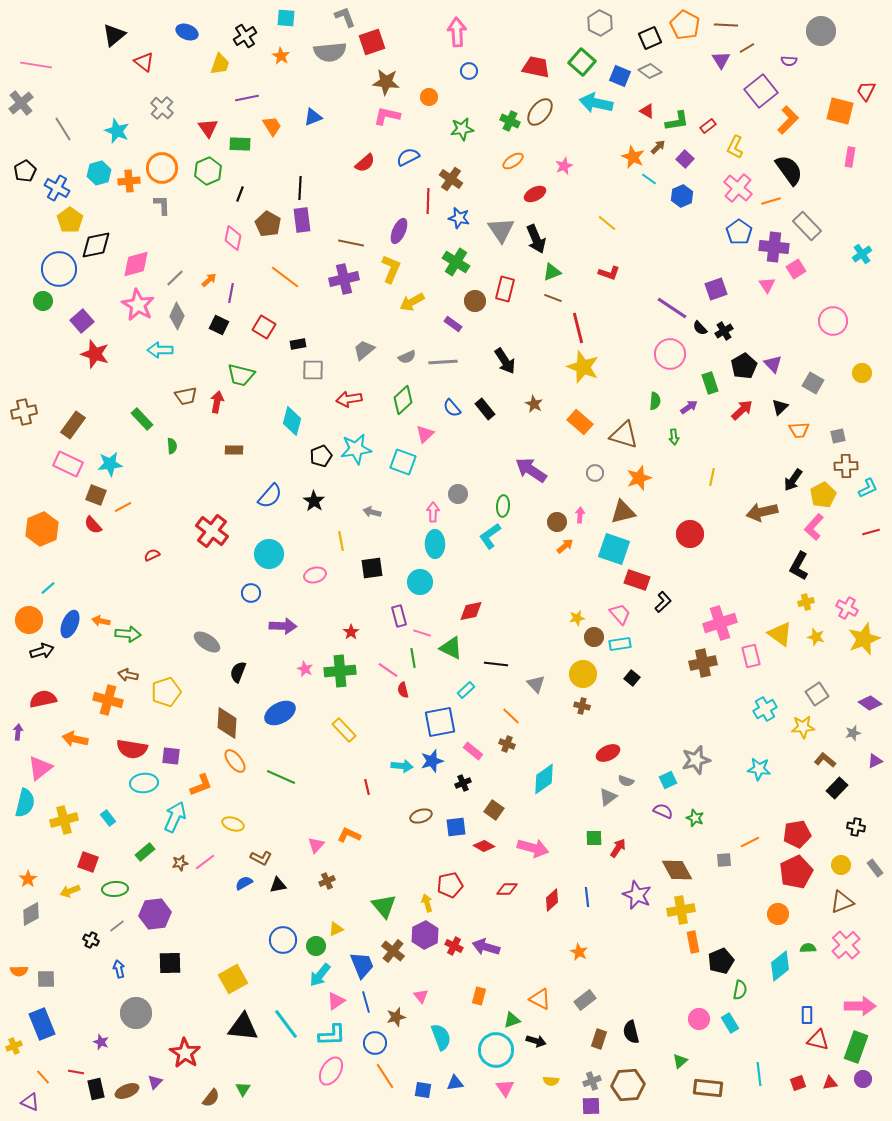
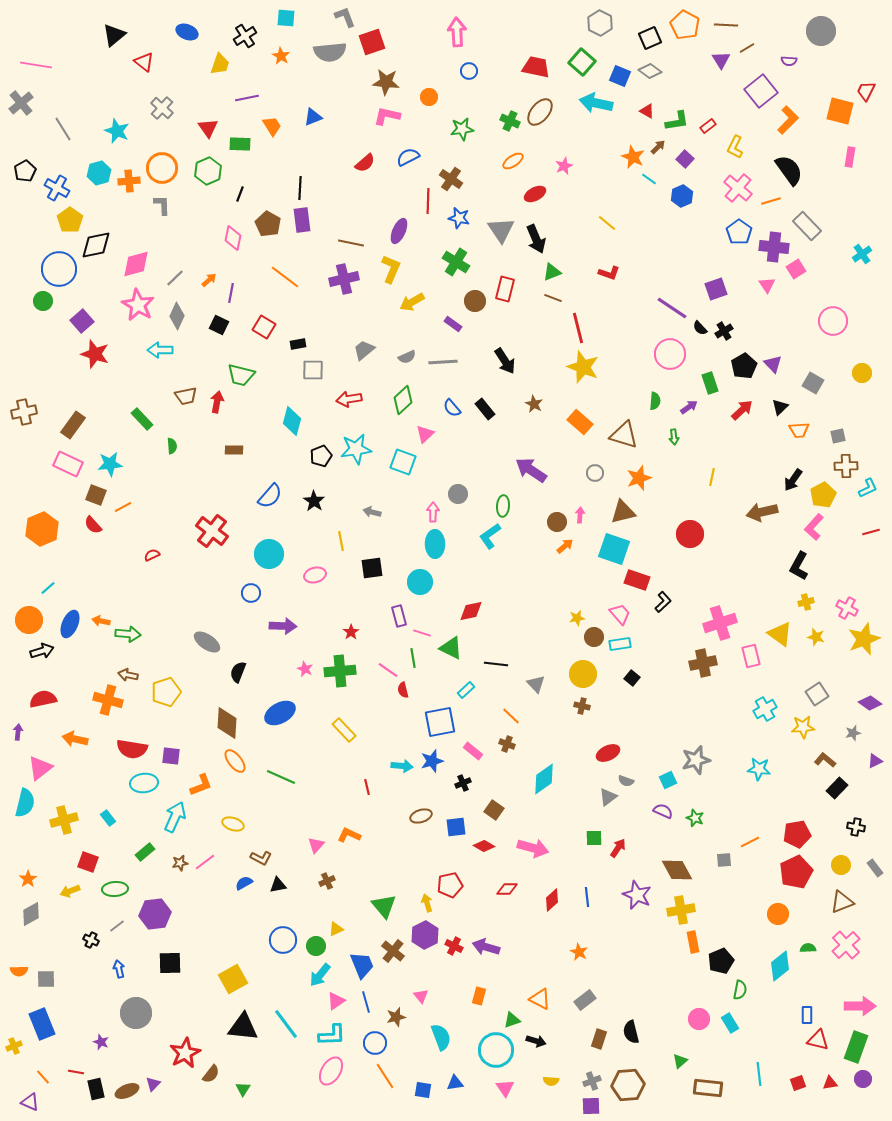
red star at (185, 1053): rotated 12 degrees clockwise
purple triangle at (155, 1082): moved 2 px left, 2 px down
brown semicircle at (211, 1098): moved 24 px up
